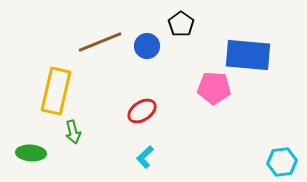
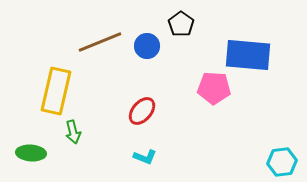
red ellipse: rotated 16 degrees counterclockwise
cyan L-shape: rotated 115 degrees counterclockwise
